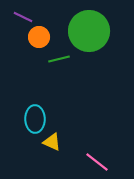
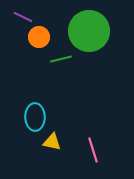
green line: moved 2 px right
cyan ellipse: moved 2 px up
yellow triangle: rotated 12 degrees counterclockwise
pink line: moved 4 px left, 12 px up; rotated 35 degrees clockwise
